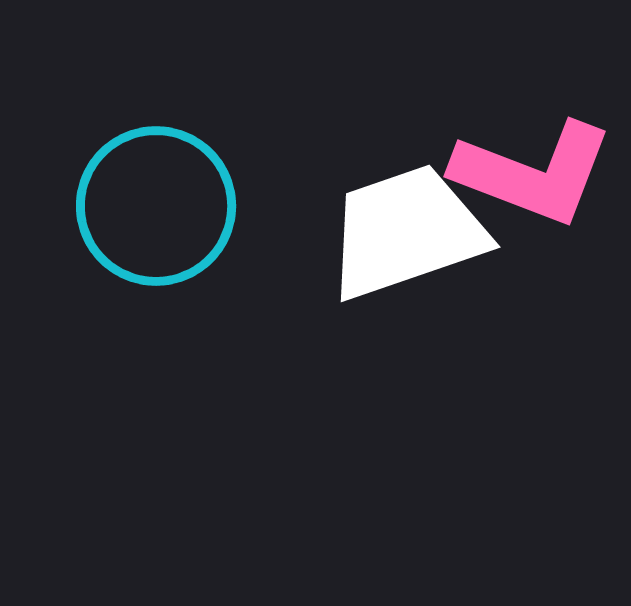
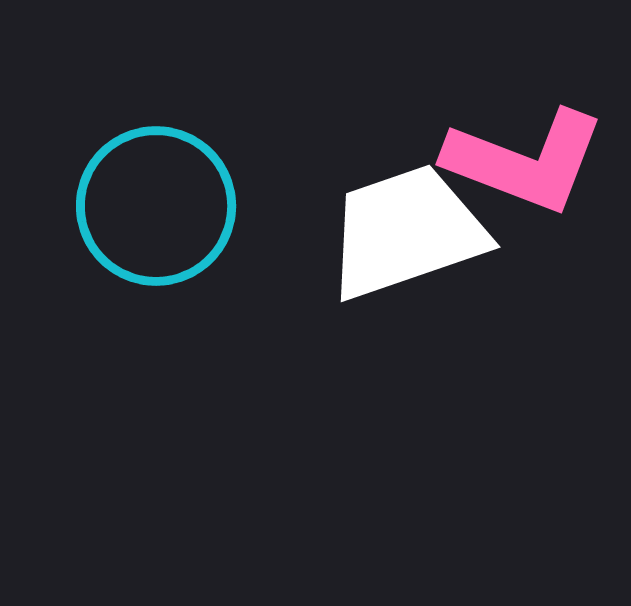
pink L-shape: moved 8 px left, 12 px up
